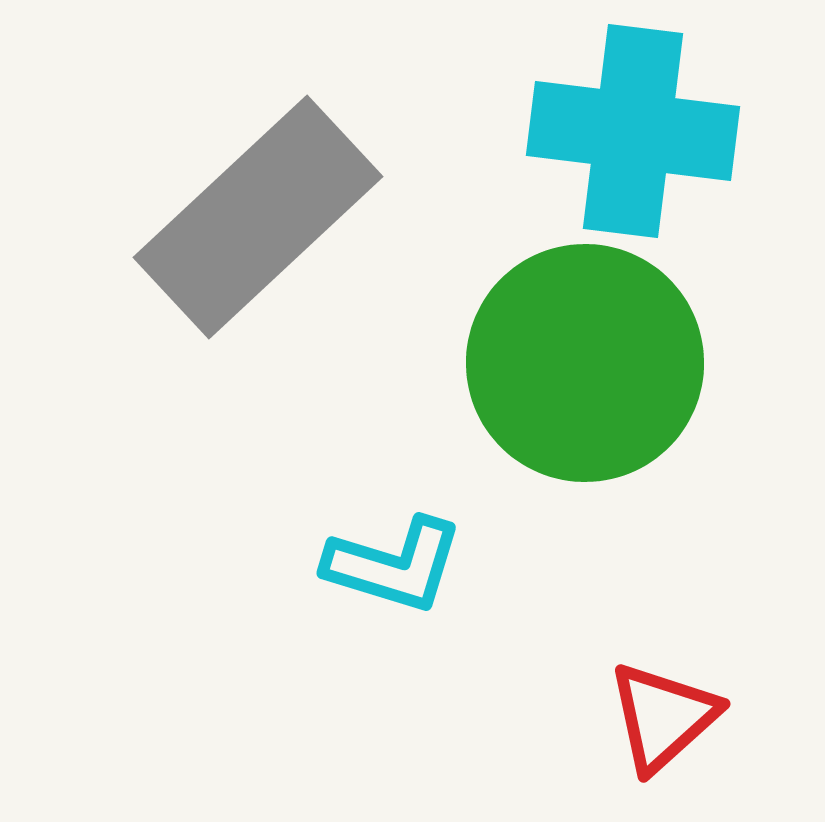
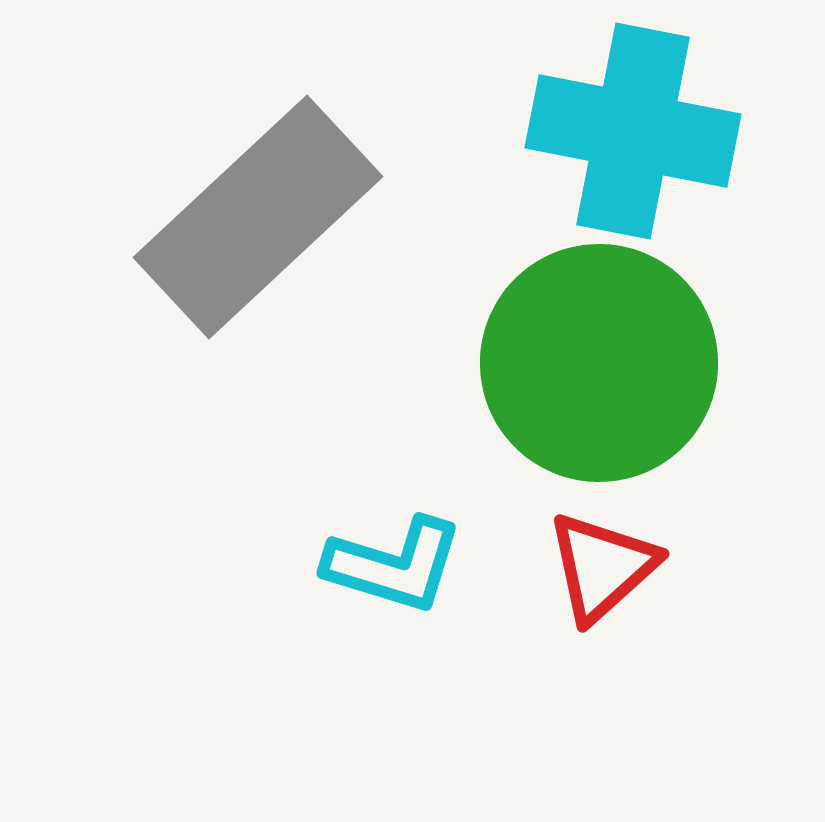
cyan cross: rotated 4 degrees clockwise
green circle: moved 14 px right
red triangle: moved 61 px left, 150 px up
